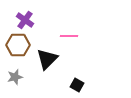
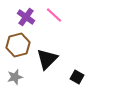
purple cross: moved 1 px right, 3 px up
pink line: moved 15 px left, 21 px up; rotated 42 degrees clockwise
brown hexagon: rotated 15 degrees counterclockwise
black square: moved 8 px up
